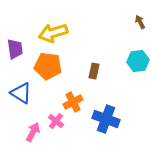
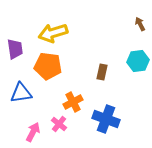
brown arrow: moved 2 px down
brown rectangle: moved 8 px right, 1 px down
blue triangle: rotated 40 degrees counterclockwise
pink cross: moved 3 px right, 3 px down
